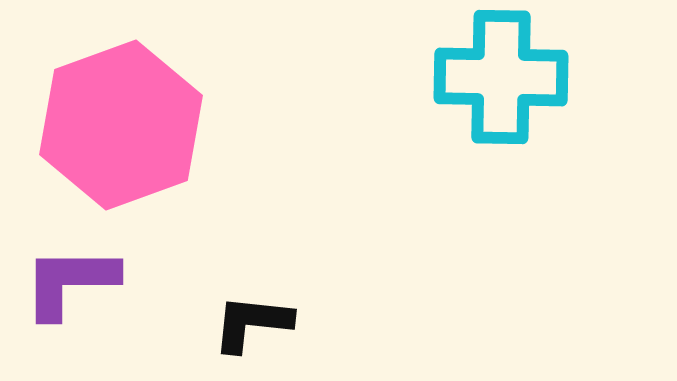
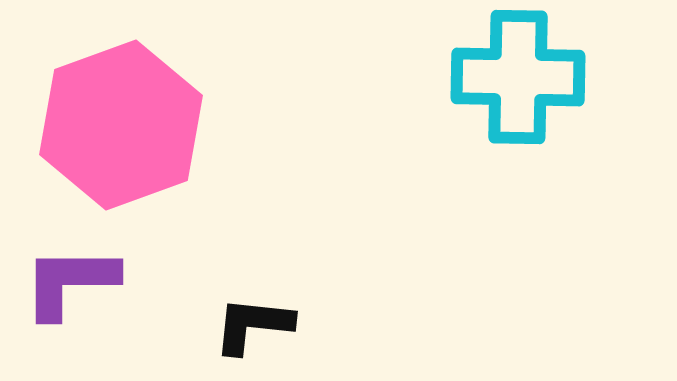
cyan cross: moved 17 px right
black L-shape: moved 1 px right, 2 px down
